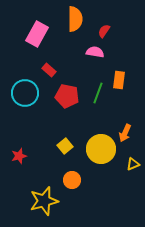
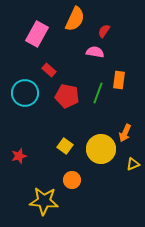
orange semicircle: rotated 25 degrees clockwise
yellow square: rotated 14 degrees counterclockwise
yellow star: rotated 20 degrees clockwise
